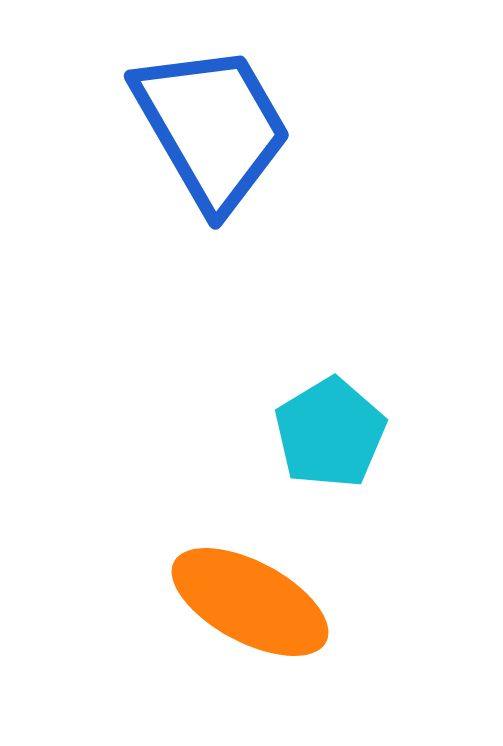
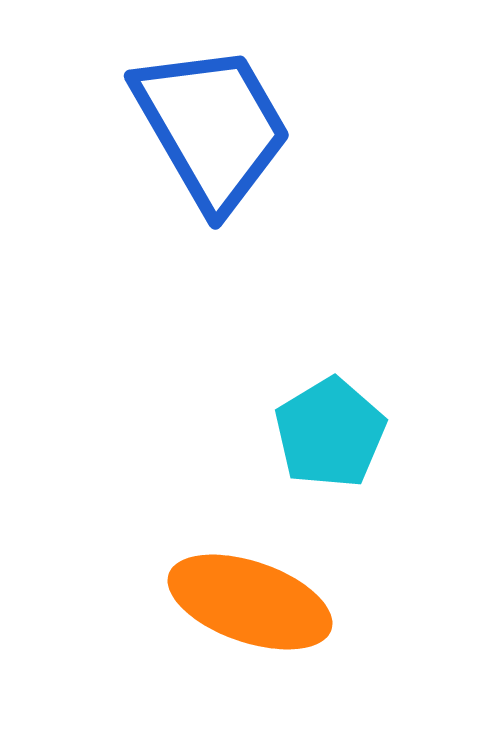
orange ellipse: rotated 9 degrees counterclockwise
